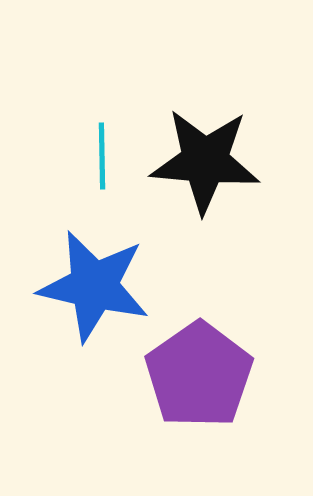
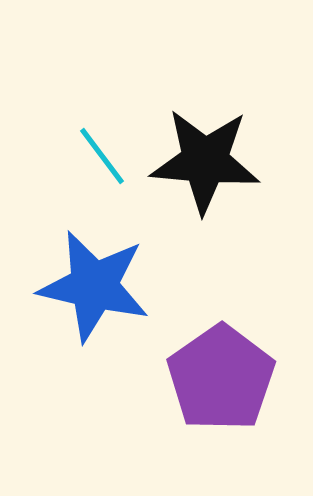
cyan line: rotated 36 degrees counterclockwise
purple pentagon: moved 22 px right, 3 px down
